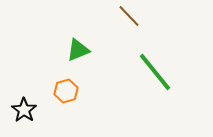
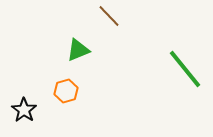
brown line: moved 20 px left
green line: moved 30 px right, 3 px up
